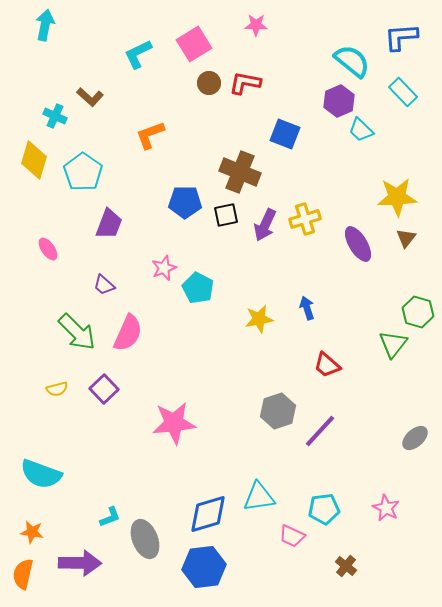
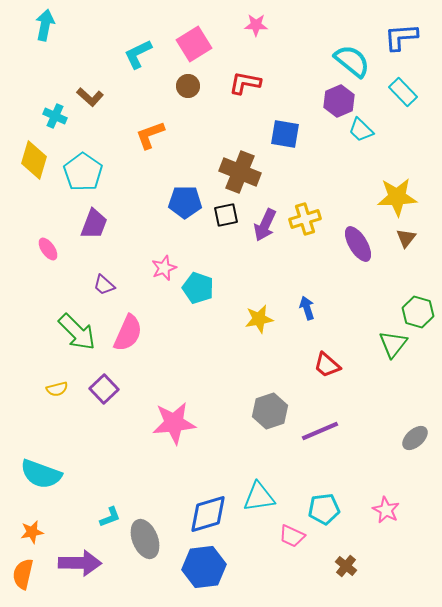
brown circle at (209, 83): moved 21 px left, 3 px down
blue square at (285, 134): rotated 12 degrees counterclockwise
purple trapezoid at (109, 224): moved 15 px left
cyan pentagon at (198, 288): rotated 8 degrees counterclockwise
gray hexagon at (278, 411): moved 8 px left
purple line at (320, 431): rotated 24 degrees clockwise
pink star at (386, 508): moved 2 px down
orange star at (32, 532): rotated 20 degrees counterclockwise
